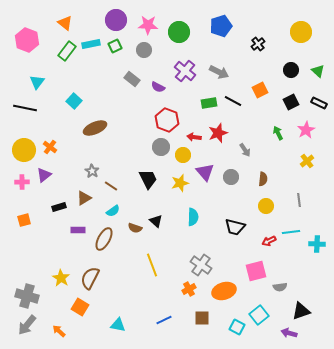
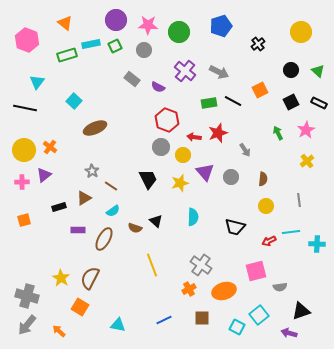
green rectangle at (67, 51): moved 4 px down; rotated 36 degrees clockwise
